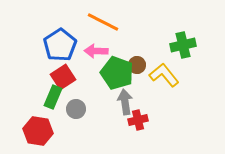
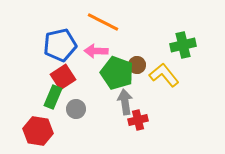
blue pentagon: rotated 20 degrees clockwise
